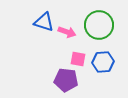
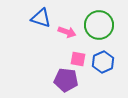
blue triangle: moved 3 px left, 4 px up
blue hexagon: rotated 20 degrees counterclockwise
